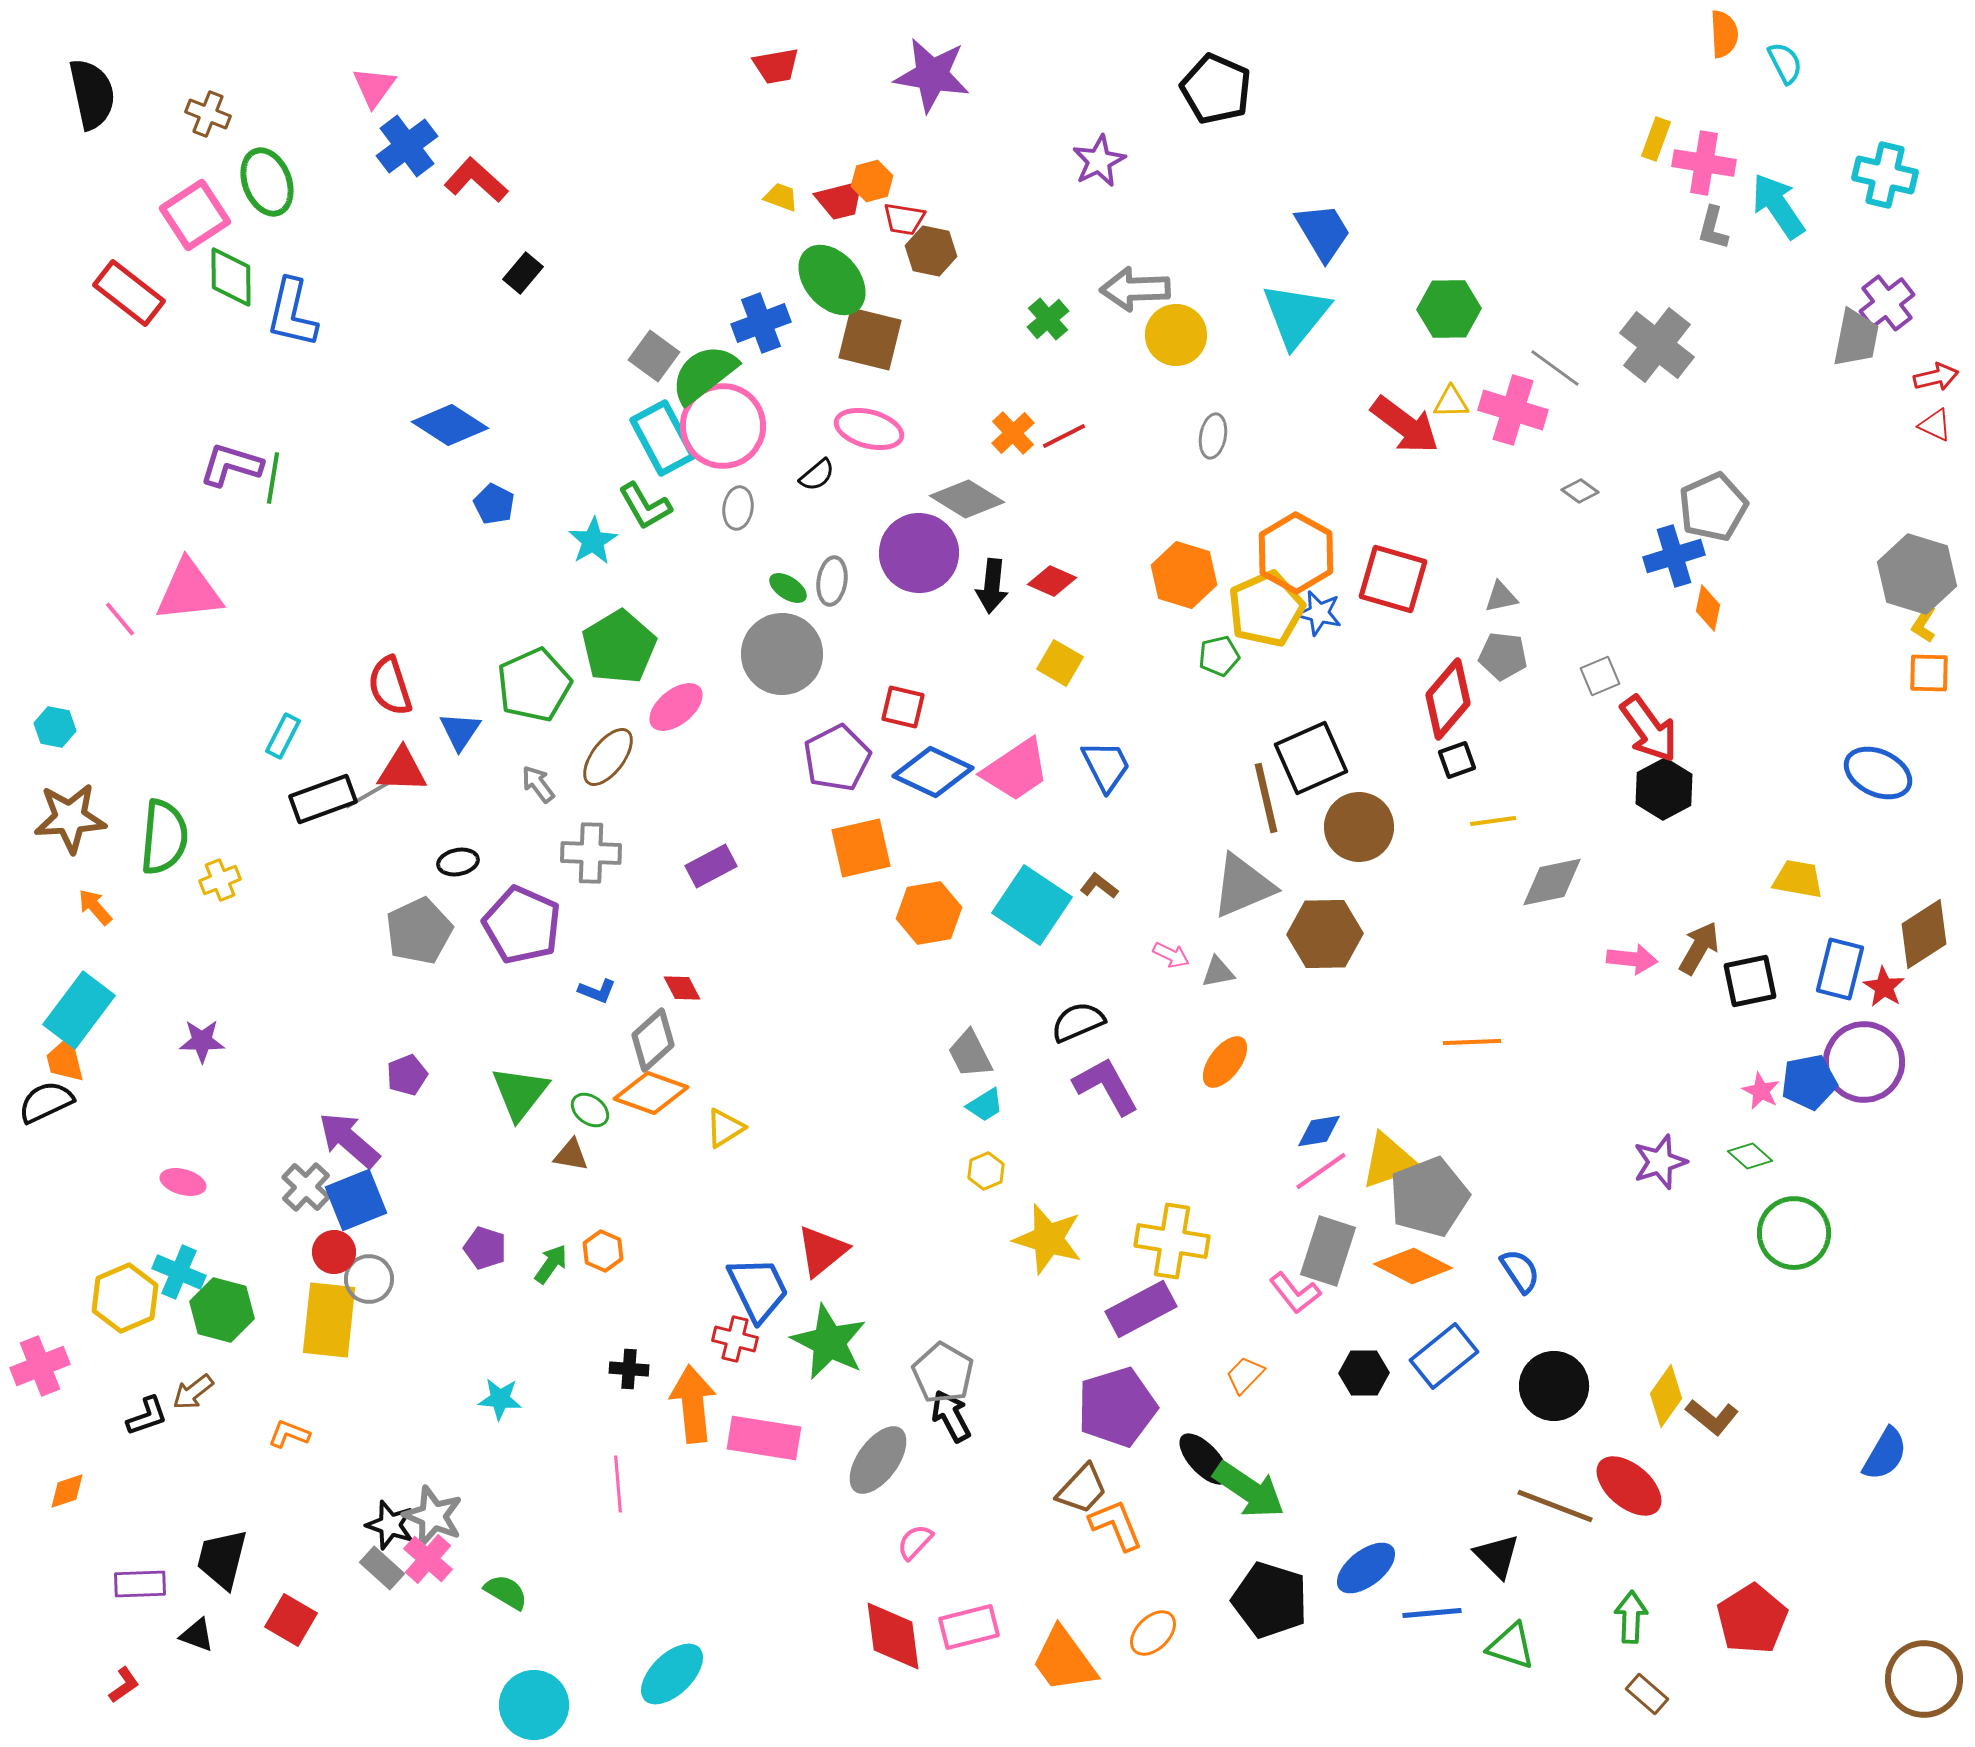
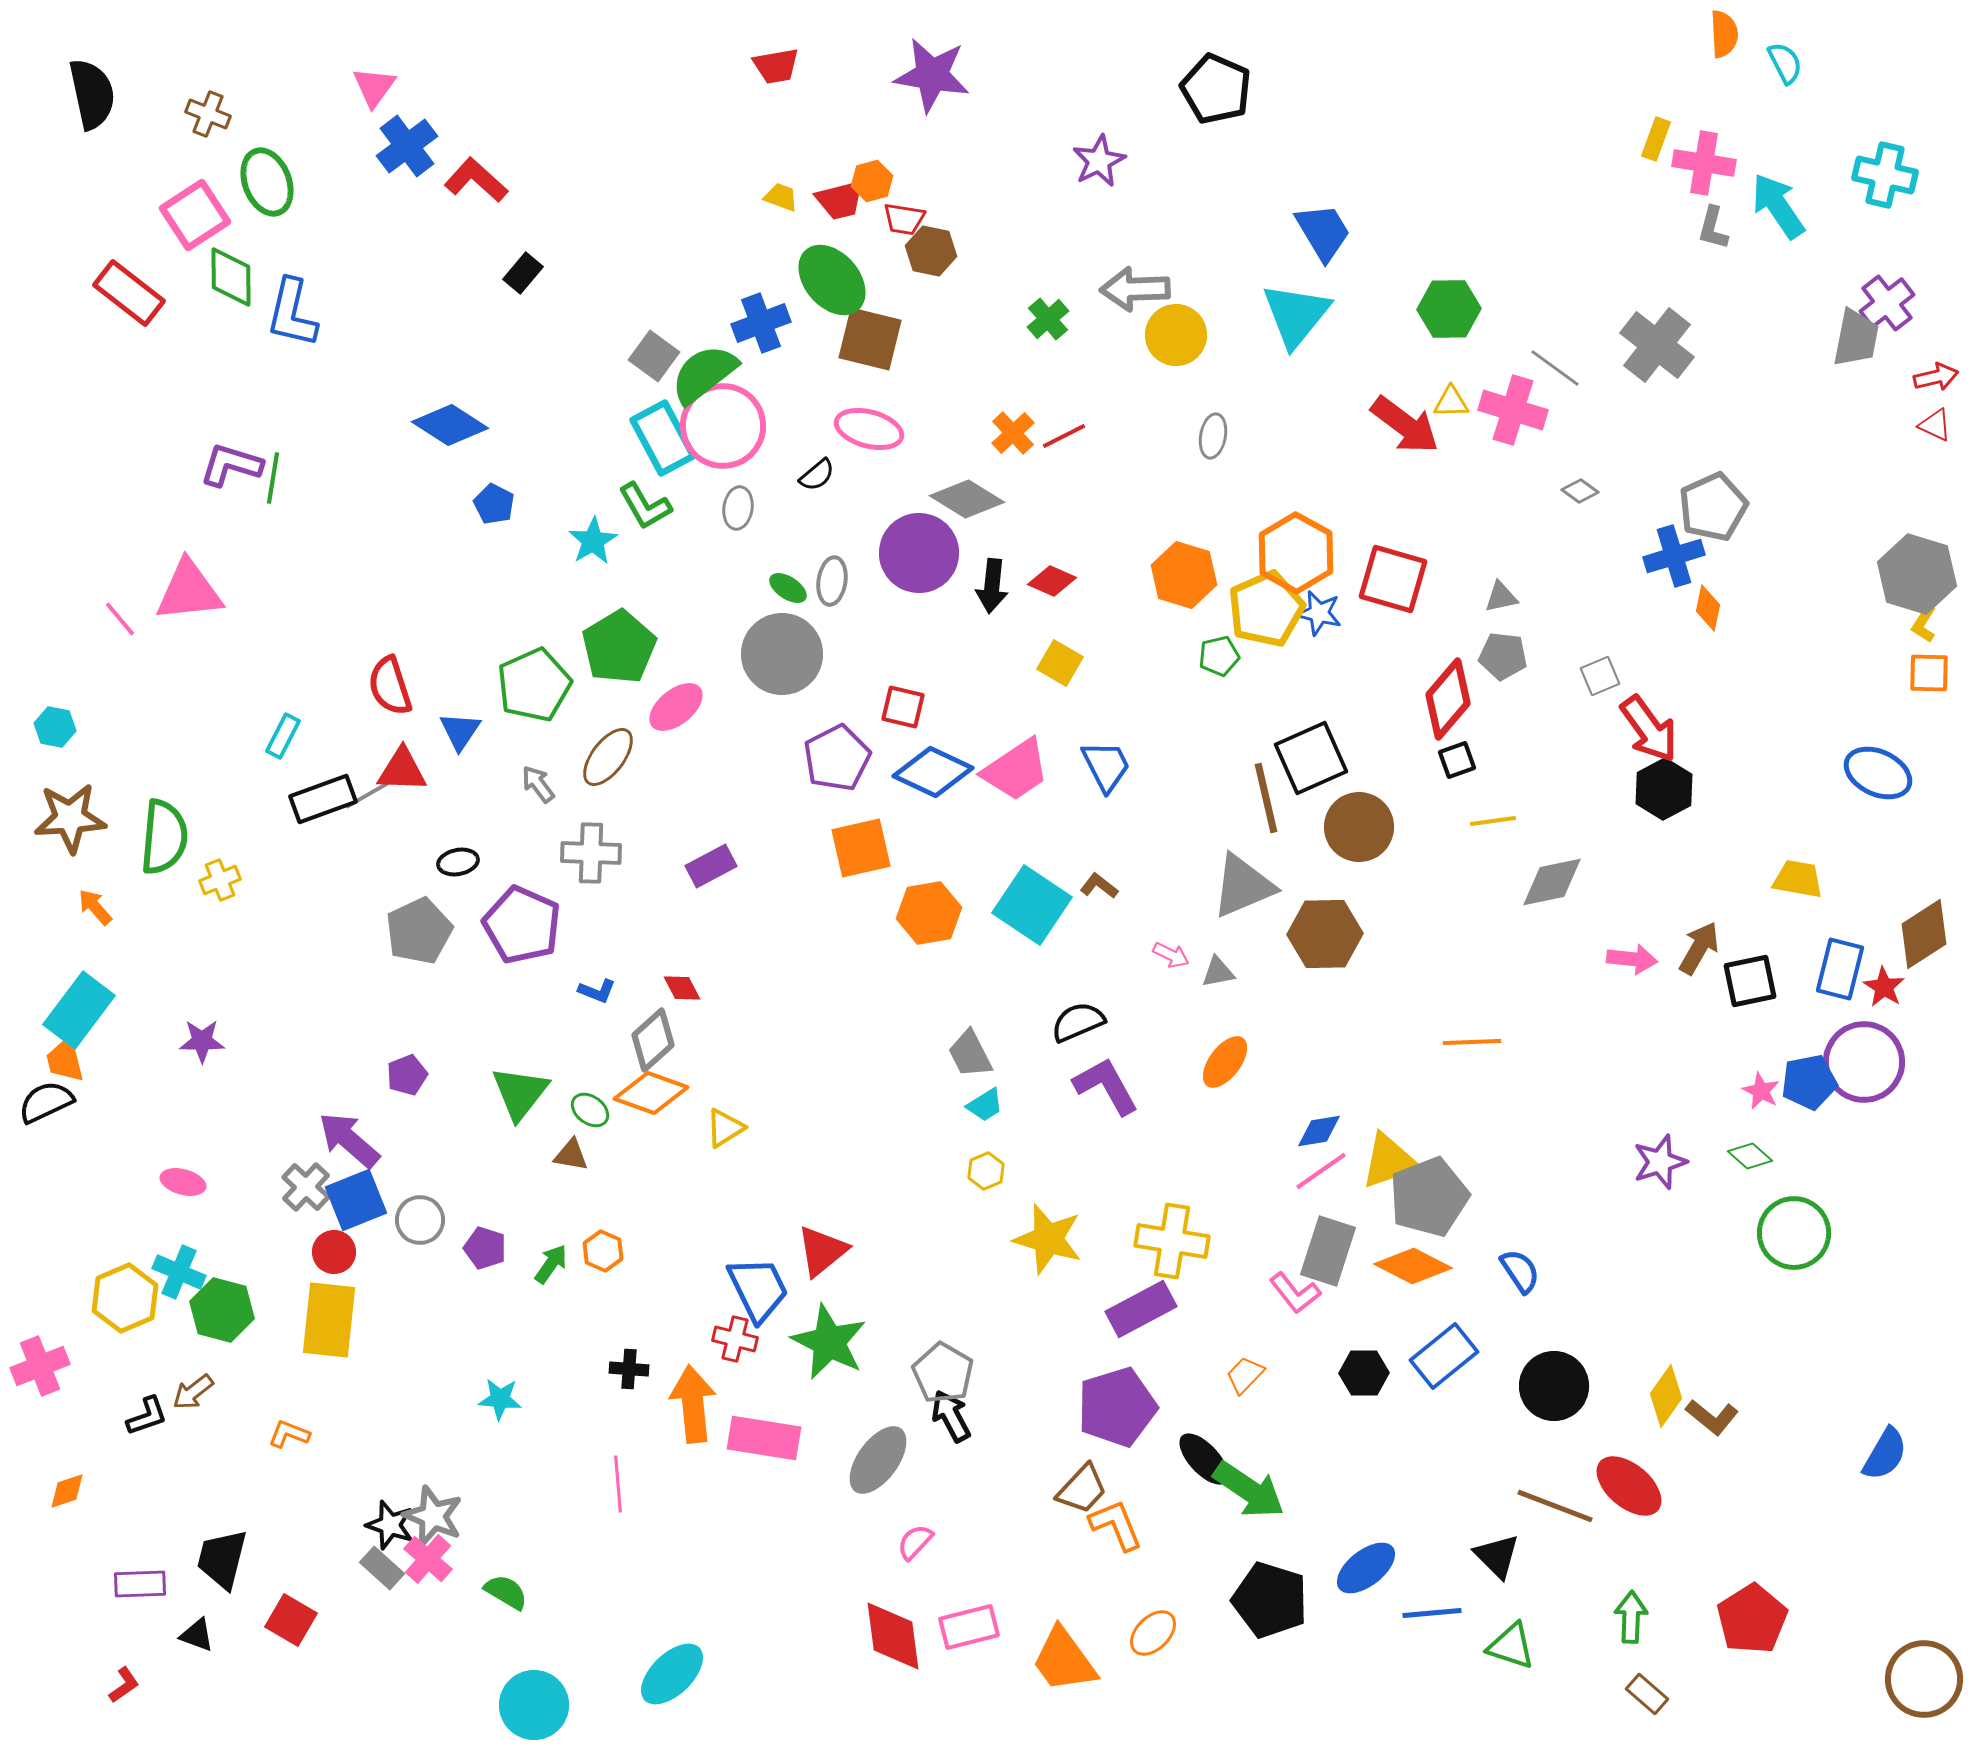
gray circle at (369, 1279): moved 51 px right, 59 px up
